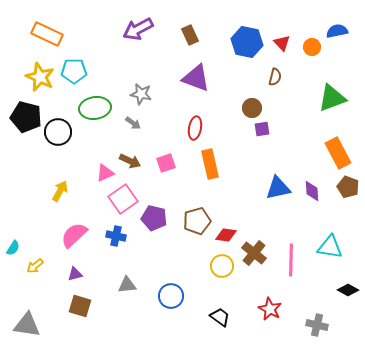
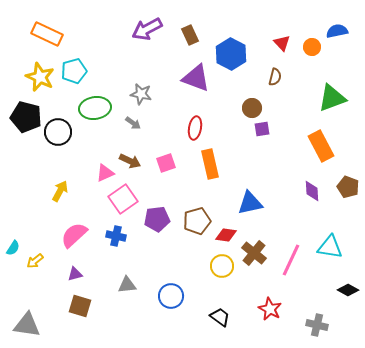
purple arrow at (138, 29): moved 9 px right
blue hexagon at (247, 42): moved 16 px left, 12 px down; rotated 16 degrees clockwise
cyan pentagon at (74, 71): rotated 15 degrees counterclockwise
orange rectangle at (338, 153): moved 17 px left, 7 px up
blue triangle at (278, 188): moved 28 px left, 15 px down
purple pentagon at (154, 218): moved 3 px right, 1 px down; rotated 20 degrees counterclockwise
pink line at (291, 260): rotated 24 degrees clockwise
yellow arrow at (35, 266): moved 5 px up
